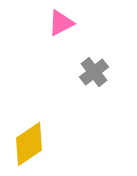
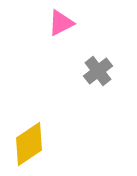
gray cross: moved 4 px right, 1 px up
